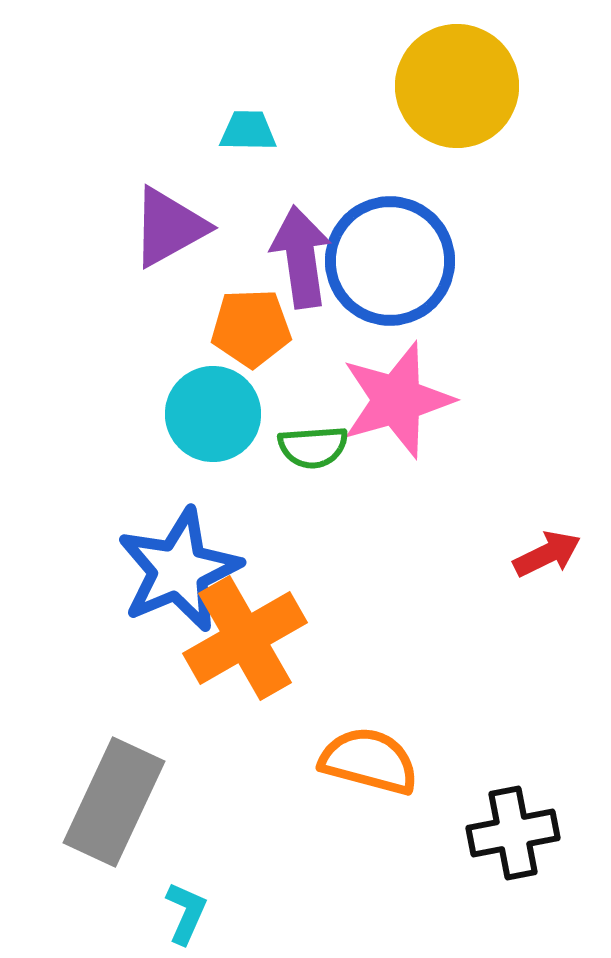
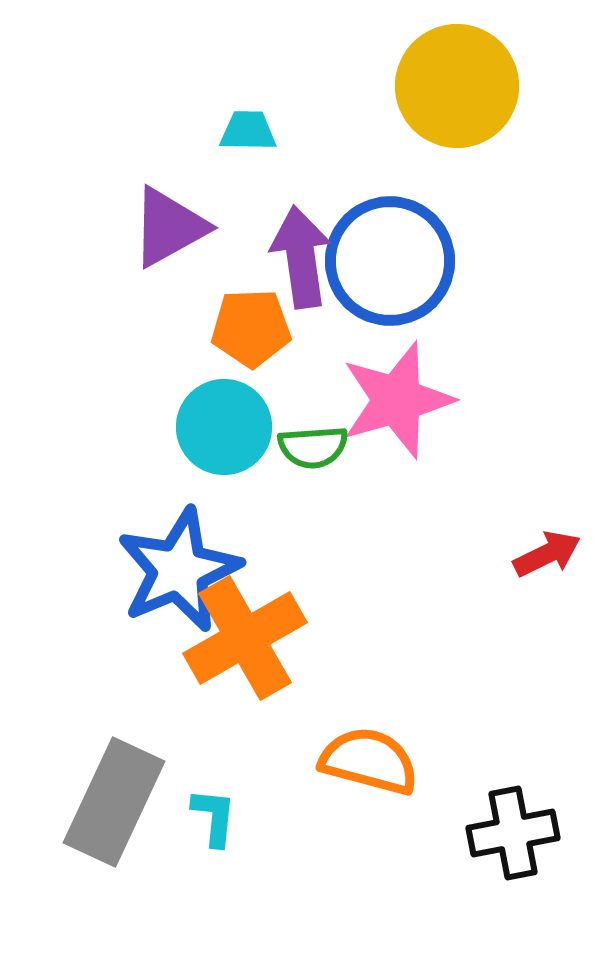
cyan circle: moved 11 px right, 13 px down
cyan L-shape: moved 28 px right, 96 px up; rotated 18 degrees counterclockwise
